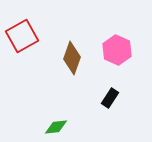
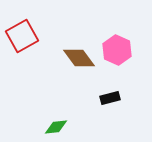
brown diamond: moved 7 px right; rotated 56 degrees counterclockwise
black rectangle: rotated 42 degrees clockwise
